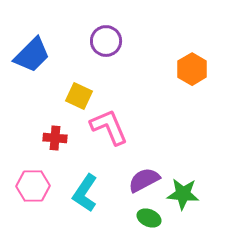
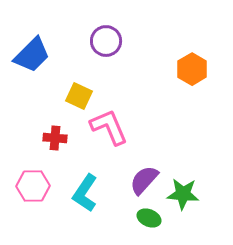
purple semicircle: rotated 20 degrees counterclockwise
